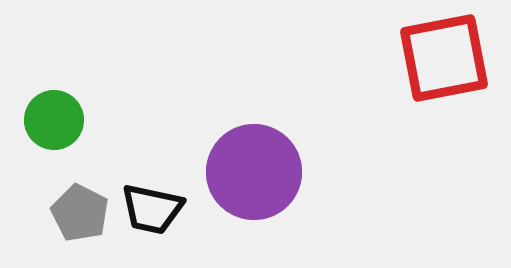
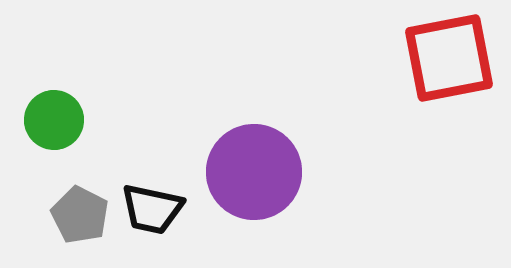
red square: moved 5 px right
gray pentagon: moved 2 px down
